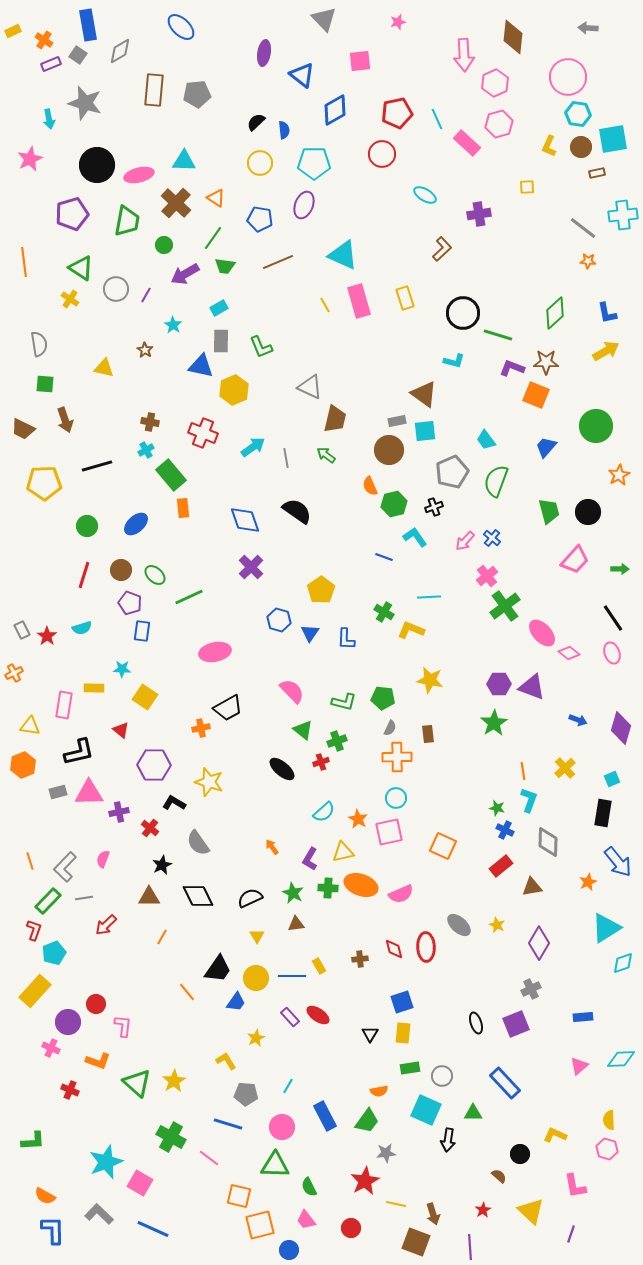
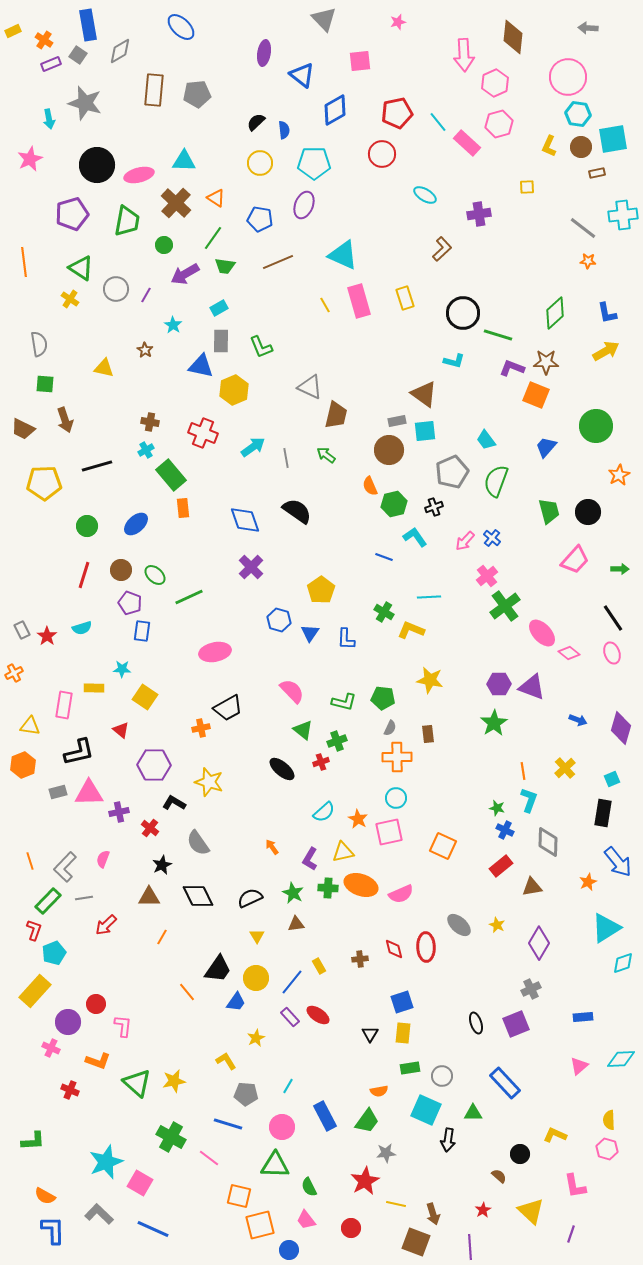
cyan line at (437, 119): moved 1 px right, 3 px down; rotated 15 degrees counterclockwise
brown trapezoid at (335, 419): moved 1 px right, 4 px up
blue line at (292, 976): moved 6 px down; rotated 52 degrees counterclockwise
yellow star at (174, 1081): rotated 20 degrees clockwise
